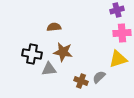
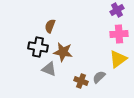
purple cross: rotated 16 degrees counterclockwise
brown semicircle: moved 4 px left, 1 px up; rotated 64 degrees counterclockwise
pink cross: moved 3 px left, 1 px down
black cross: moved 6 px right, 7 px up
yellow triangle: rotated 18 degrees counterclockwise
gray triangle: rotated 28 degrees clockwise
